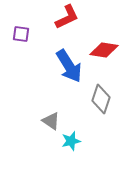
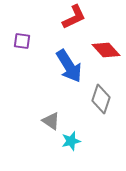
red L-shape: moved 7 px right
purple square: moved 1 px right, 7 px down
red diamond: moved 2 px right; rotated 40 degrees clockwise
